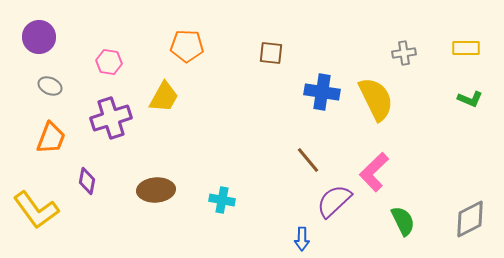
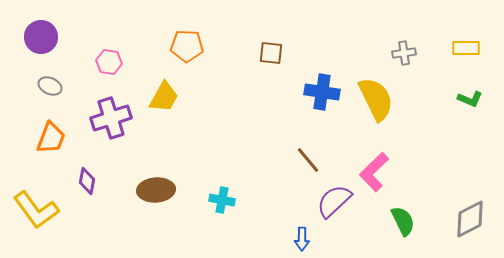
purple circle: moved 2 px right
